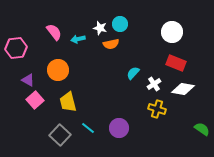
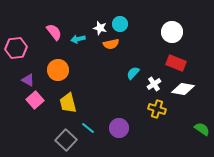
yellow trapezoid: moved 1 px down
gray square: moved 6 px right, 5 px down
